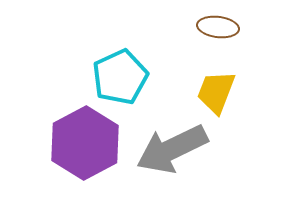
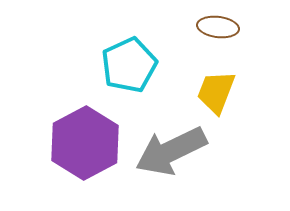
cyan pentagon: moved 9 px right, 12 px up
gray arrow: moved 1 px left, 2 px down
